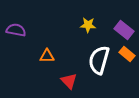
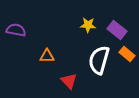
purple rectangle: moved 7 px left
